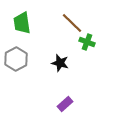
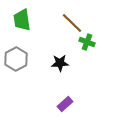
green trapezoid: moved 3 px up
black star: rotated 18 degrees counterclockwise
